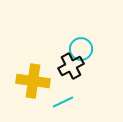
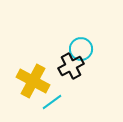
yellow cross: rotated 20 degrees clockwise
cyan line: moved 11 px left; rotated 10 degrees counterclockwise
